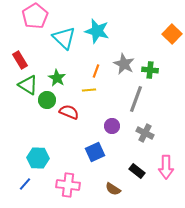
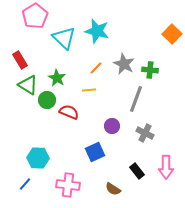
orange line: moved 3 px up; rotated 24 degrees clockwise
black rectangle: rotated 14 degrees clockwise
